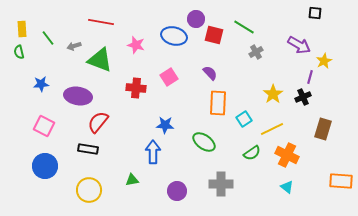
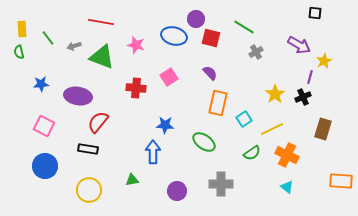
red square at (214, 35): moved 3 px left, 3 px down
green triangle at (100, 60): moved 2 px right, 3 px up
yellow star at (273, 94): moved 2 px right
orange rectangle at (218, 103): rotated 10 degrees clockwise
